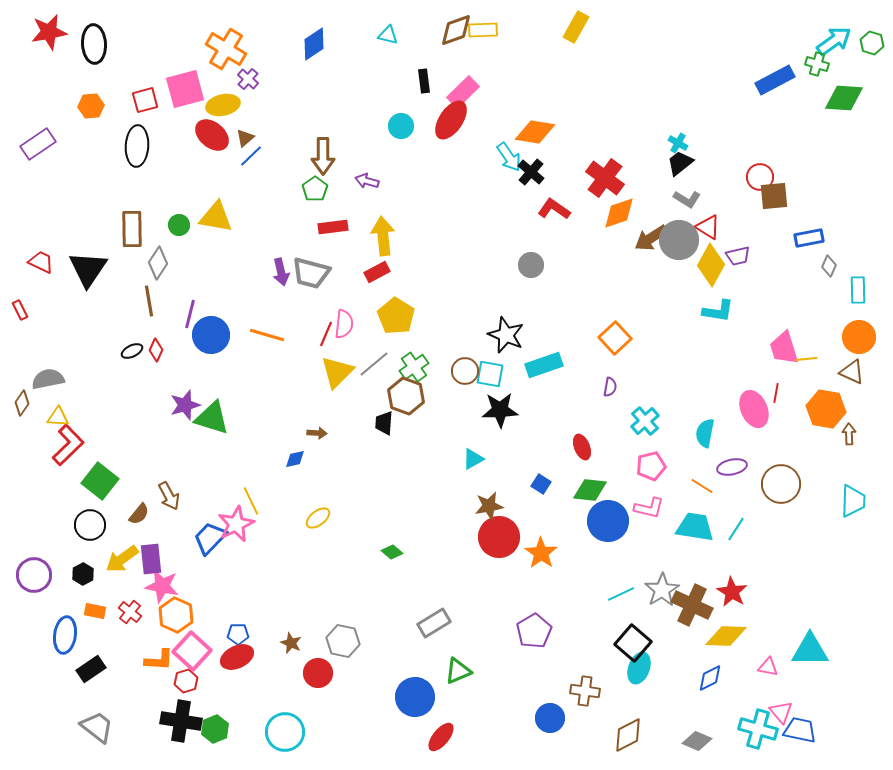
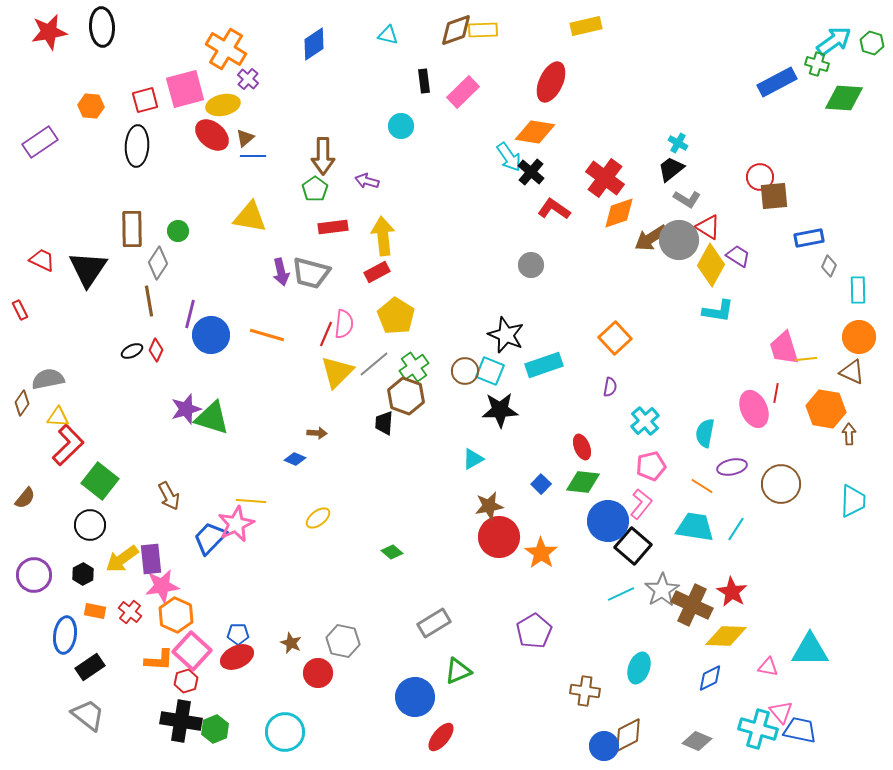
yellow rectangle at (576, 27): moved 10 px right, 1 px up; rotated 48 degrees clockwise
black ellipse at (94, 44): moved 8 px right, 17 px up
blue rectangle at (775, 80): moved 2 px right, 2 px down
orange hexagon at (91, 106): rotated 10 degrees clockwise
red ellipse at (451, 120): moved 100 px right, 38 px up; rotated 9 degrees counterclockwise
purple rectangle at (38, 144): moved 2 px right, 2 px up
blue line at (251, 156): moved 2 px right; rotated 45 degrees clockwise
black trapezoid at (680, 163): moved 9 px left, 6 px down
yellow triangle at (216, 217): moved 34 px right
green circle at (179, 225): moved 1 px left, 6 px down
purple trapezoid at (738, 256): rotated 135 degrees counterclockwise
red trapezoid at (41, 262): moved 1 px right, 2 px up
cyan square at (490, 374): moved 3 px up; rotated 12 degrees clockwise
purple star at (185, 405): moved 1 px right, 4 px down
blue diamond at (295, 459): rotated 35 degrees clockwise
blue square at (541, 484): rotated 12 degrees clockwise
green diamond at (590, 490): moved 7 px left, 8 px up
yellow line at (251, 501): rotated 60 degrees counterclockwise
pink L-shape at (649, 508): moved 8 px left, 4 px up; rotated 64 degrees counterclockwise
brown semicircle at (139, 514): moved 114 px left, 16 px up
pink star at (162, 586): rotated 20 degrees counterclockwise
black square at (633, 643): moved 97 px up
black rectangle at (91, 669): moved 1 px left, 2 px up
blue circle at (550, 718): moved 54 px right, 28 px down
gray trapezoid at (97, 727): moved 9 px left, 12 px up
